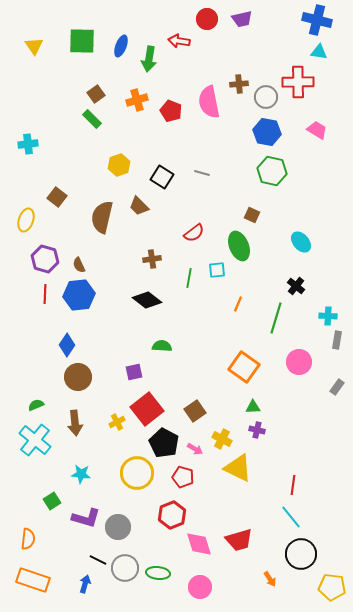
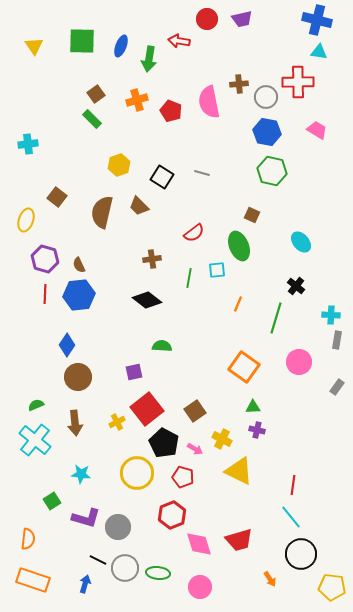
brown semicircle at (102, 217): moved 5 px up
cyan cross at (328, 316): moved 3 px right, 1 px up
yellow triangle at (238, 468): moved 1 px right, 3 px down
